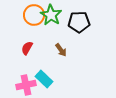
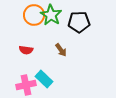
red semicircle: moved 1 px left, 2 px down; rotated 112 degrees counterclockwise
